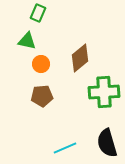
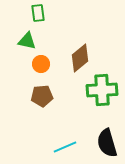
green rectangle: rotated 30 degrees counterclockwise
green cross: moved 2 px left, 2 px up
cyan line: moved 1 px up
